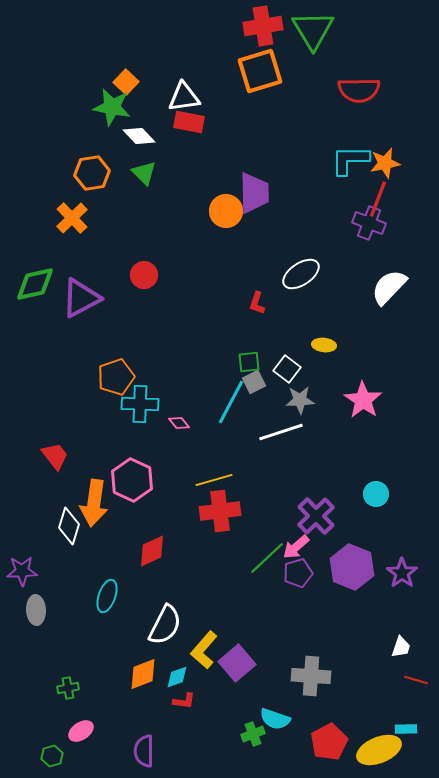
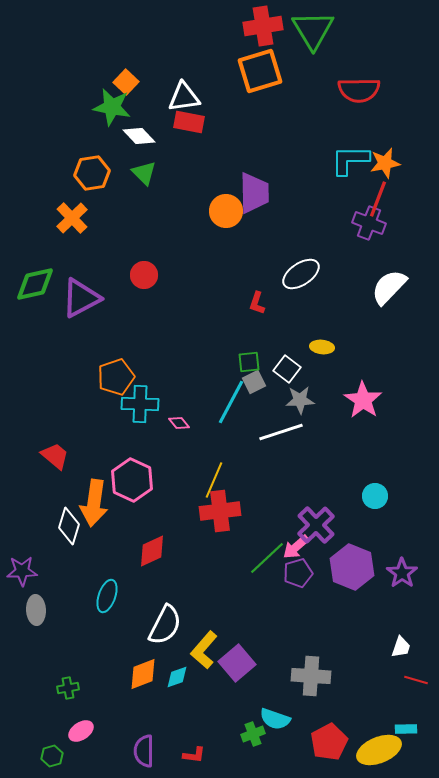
yellow ellipse at (324, 345): moved 2 px left, 2 px down
red trapezoid at (55, 456): rotated 12 degrees counterclockwise
yellow line at (214, 480): rotated 51 degrees counterclockwise
cyan circle at (376, 494): moved 1 px left, 2 px down
purple cross at (316, 516): moved 9 px down
red L-shape at (184, 701): moved 10 px right, 54 px down
